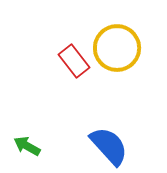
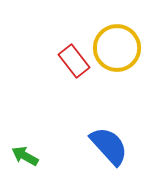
green arrow: moved 2 px left, 10 px down
